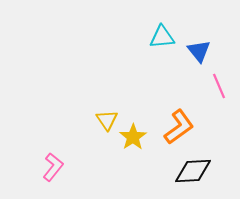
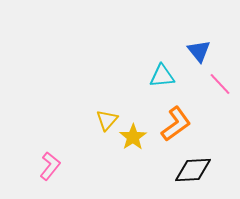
cyan triangle: moved 39 px down
pink line: moved 1 px right, 2 px up; rotated 20 degrees counterclockwise
yellow triangle: rotated 15 degrees clockwise
orange L-shape: moved 3 px left, 3 px up
pink L-shape: moved 3 px left, 1 px up
black diamond: moved 1 px up
